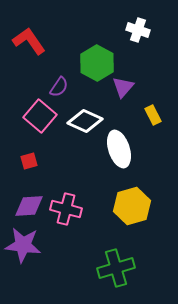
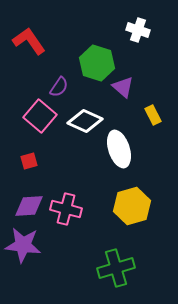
green hexagon: rotated 12 degrees counterclockwise
purple triangle: rotated 30 degrees counterclockwise
